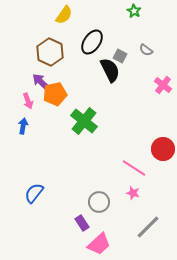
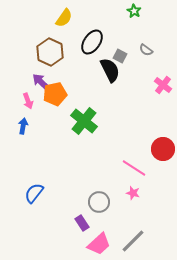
yellow semicircle: moved 3 px down
gray line: moved 15 px left, 14 px down
